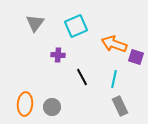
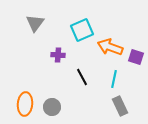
cyan square: moved 6 px right, 4 px down
orange arrow: moved 4 px left, 3 px down
